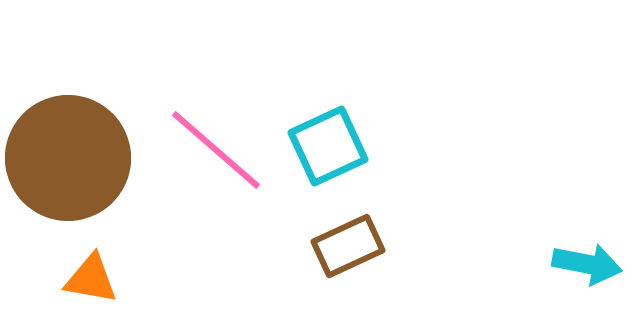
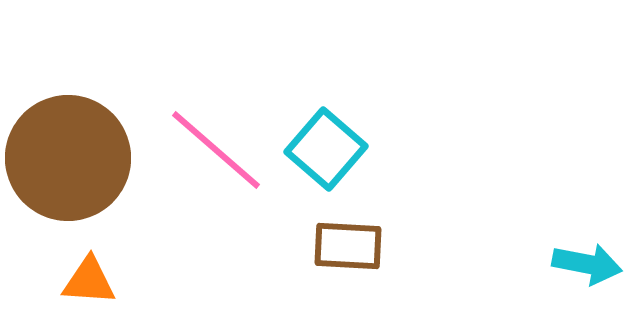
cyan square: moved 2 px left, 3 px down; rotated 24 degrees counterclockwise
brown rectangle: rotated 28 degrees clockwise
orange triangle: moved 2 px left, 2 px down; rotated 6 degrees counterclockwise
